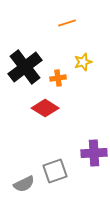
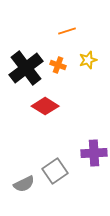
orange line: moved 8 px down
yellow star: moved 5 px right, 2 px up
black cross: moved 1 px right, 1 px down
orange cross: moved 13 px up; rotated 28 degrees clockwise
red diamond: moved 2 px up
gray square: rotated 15 degrees counterclockwise
